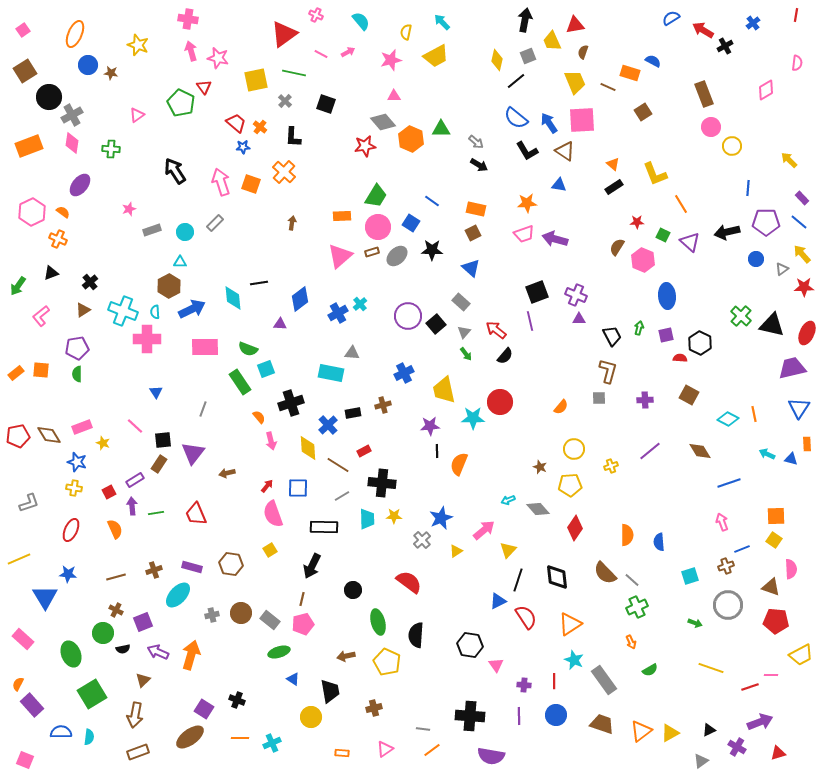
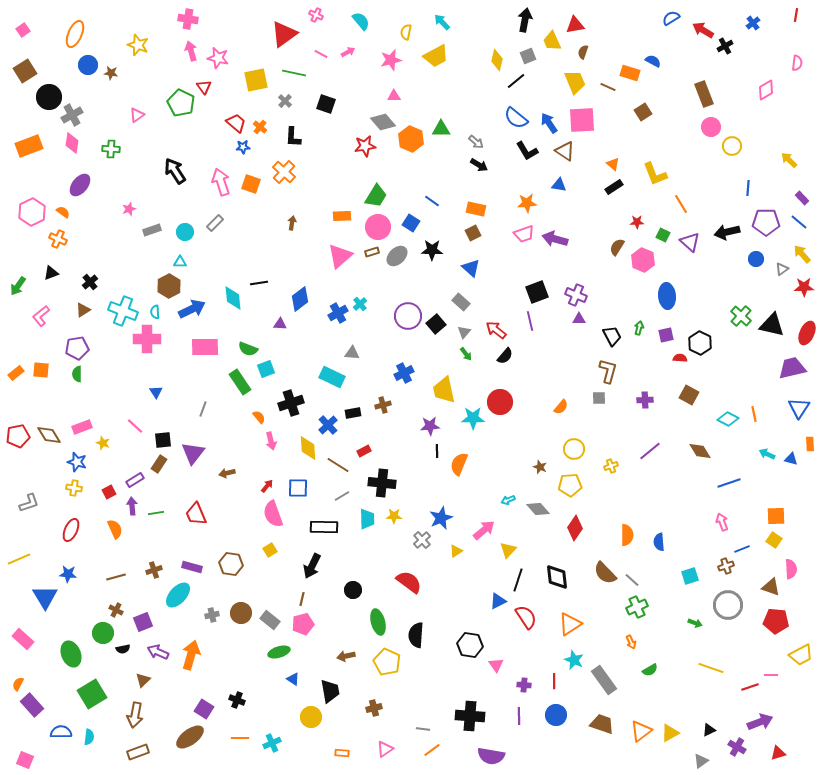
cyan rectangle at (331, 373): moved 1 px right, 4 px down; rotated 15 degrees clockwise
orange rectangle at (807, 444): moved 3 px right
